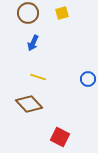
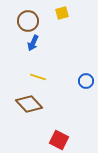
brown circle: moved 8 px down
blue circle: moved 2 px left, 2 px down
red square: moved 1 px left, 3 px down
